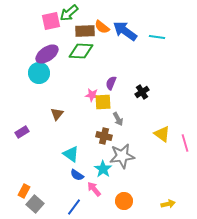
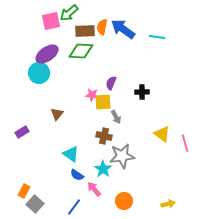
orange semicircle: rotated 63 degrees clockwise
blue arrow: moved 2 px left, 2 px up
black cross: rotated 32 degrees clockwise
gray arrow: moved 2 px left, 2 px up
